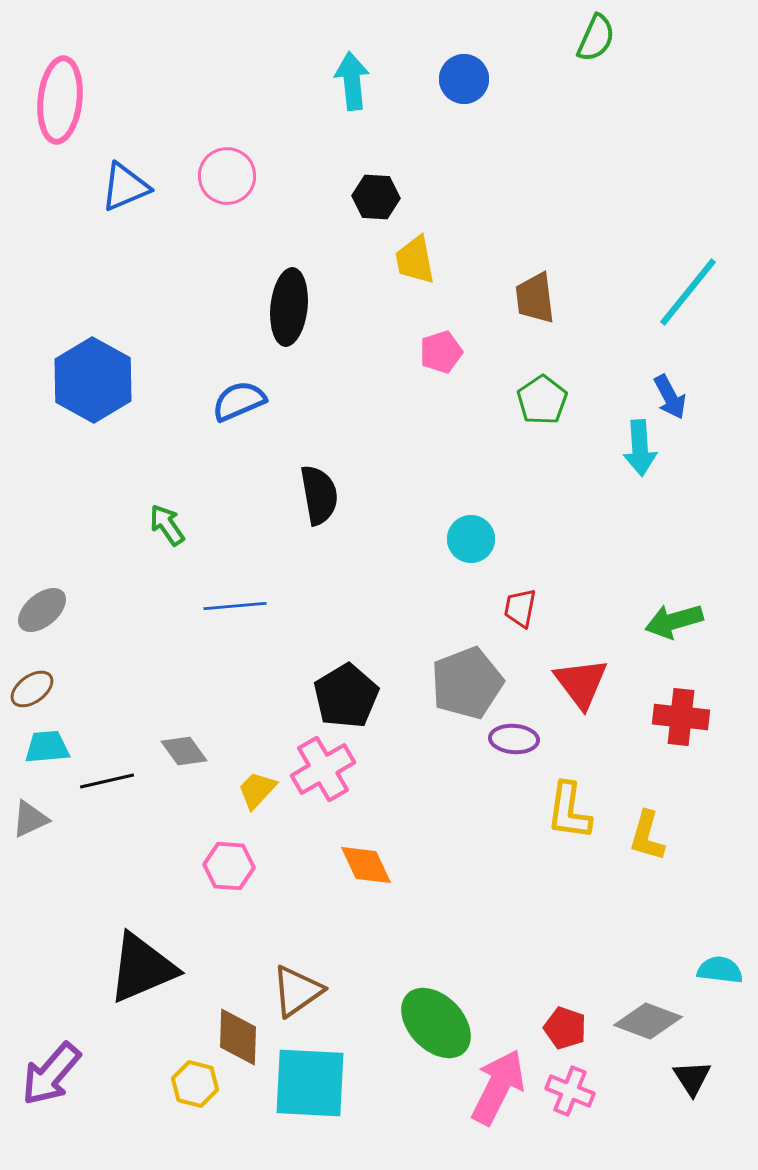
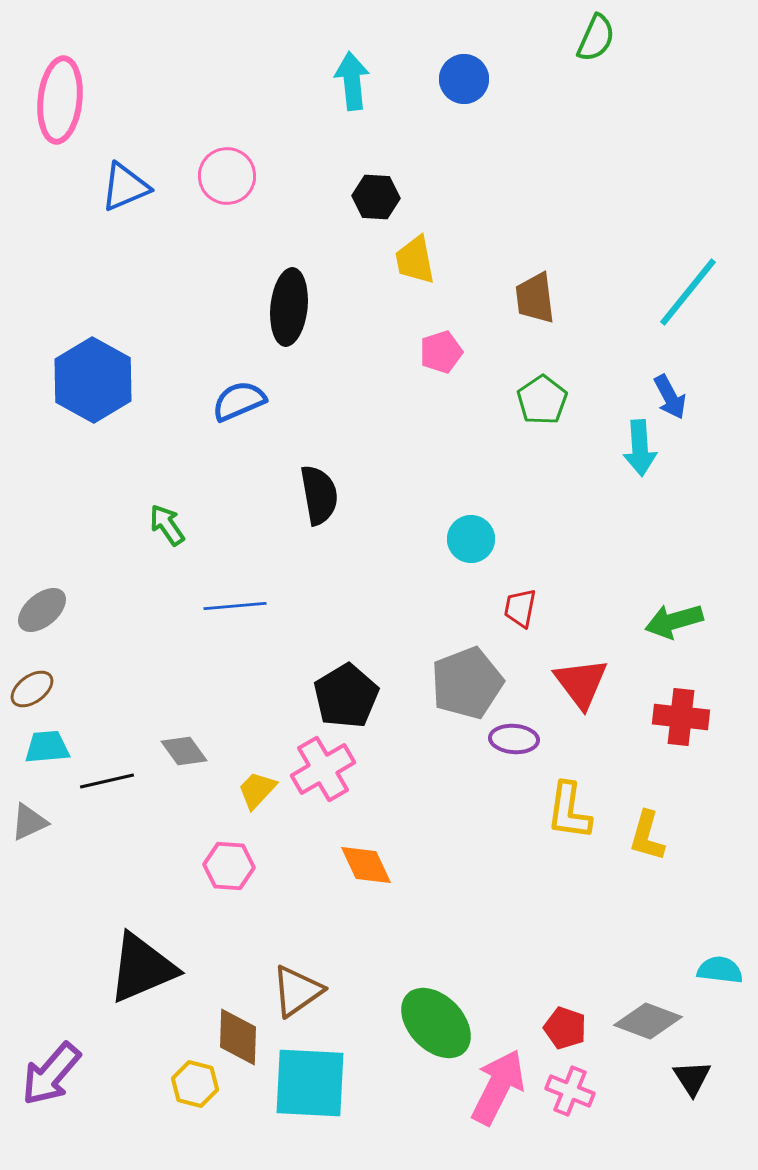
gray triangle at (30, 819): moved 1 px left, 3 px down
